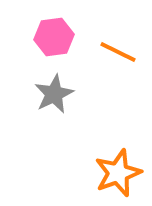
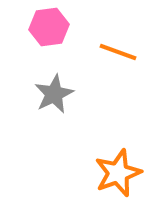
pink hexagon: moved 5 px left, 10 px up
orange line: rotated 6 degrees counterclockwise
